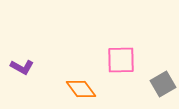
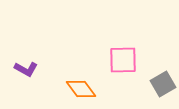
pink square: moved 2 px right
purple L-shape: moved 4 px right, 2 px down
